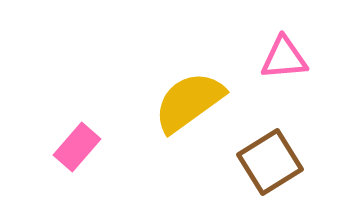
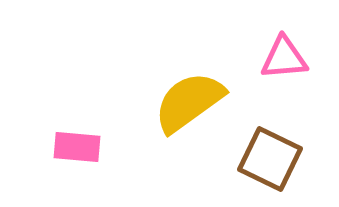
pink rectangle: rotated 54 degrees clockwise
brown square: moved 3 px up; rotated 32 degrees counterclockwise
